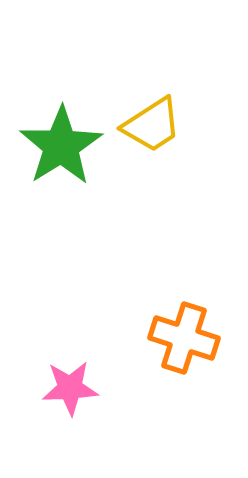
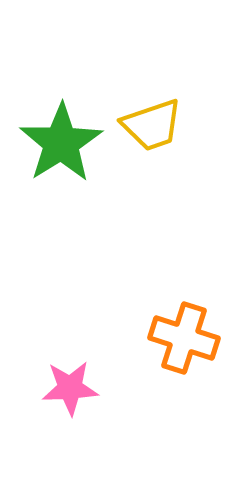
yellow trapezoid: rotated 14 degrees clockwise
green star: moved 3 px up
